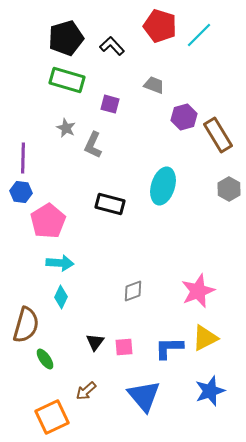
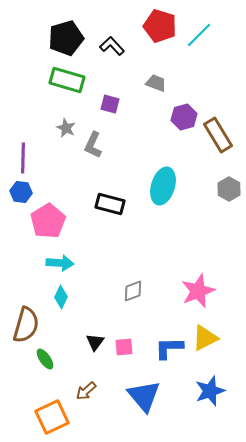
gray trapezoid: moved 2 px right, 2 px up
